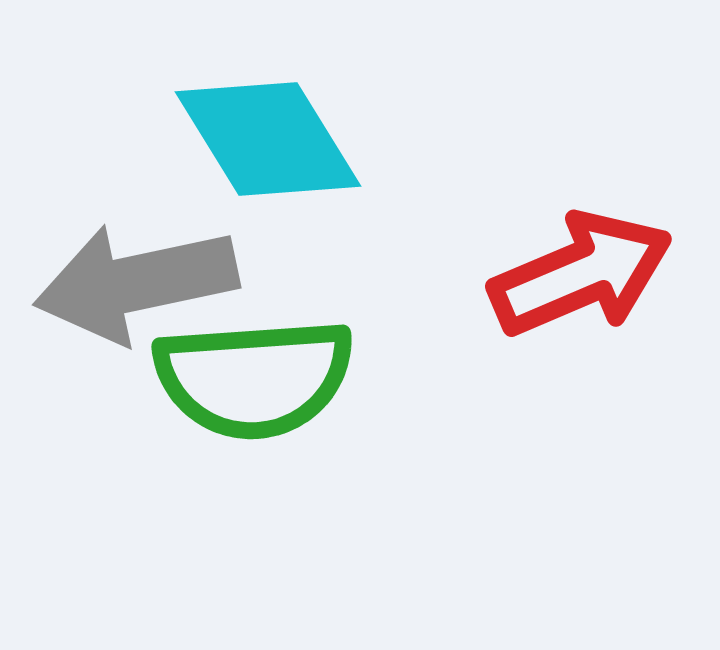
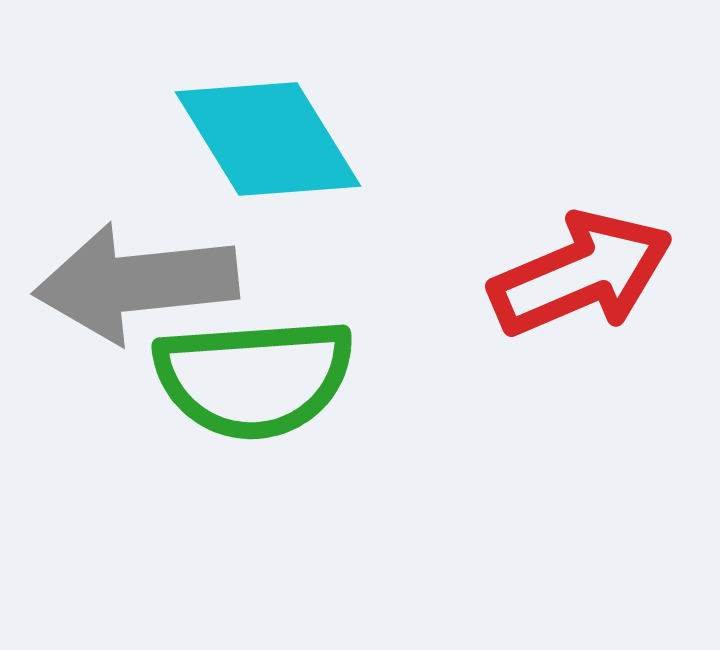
gray arrow: rotated 6 degrees clockwise
